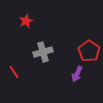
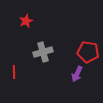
red pentagon: moved 1 px left, 1 px down; rotated 25 degrees counterclockwise
red line: rotated 32 degrees clockwise
